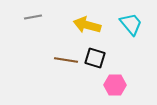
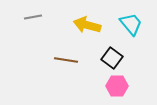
black square: moved 17 px right; rotated 20 degrees clockwise
pink hexagon: moved 2 px right, 1 px down
